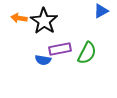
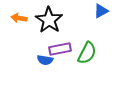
black star: moved 5 px right, 1 px up
blue semicircle: moved 2 px right
